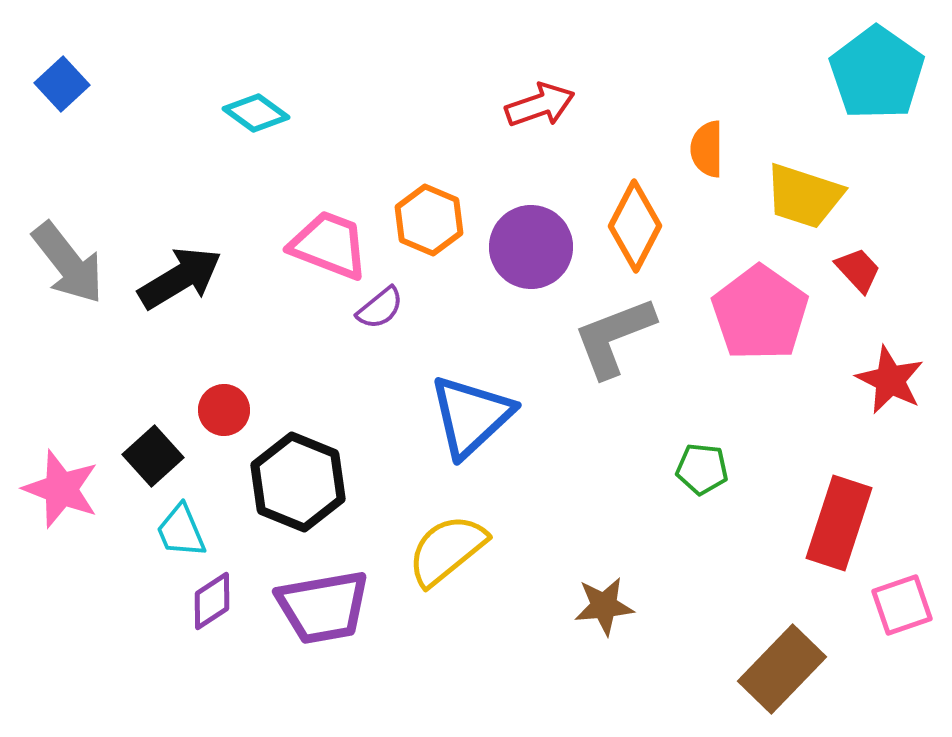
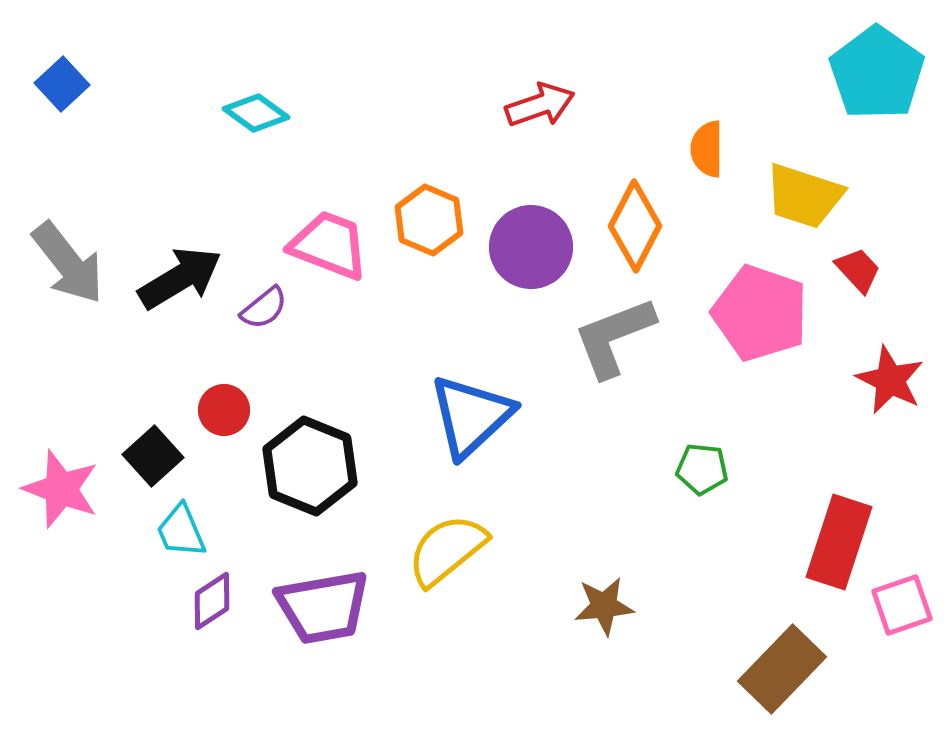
purple semicircle: moved 116 px left
pink pentagon: rotated 16 degrees counterclockwise
black hexagon: moved 12 px right, 16 px up
red rectangle: moved 19 px down
